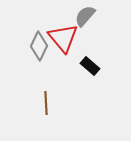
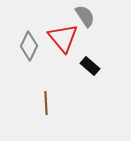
gray semicircle: rotated 105 degrees clockwise
gray diamond: moved 10 px left
